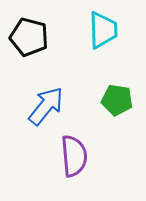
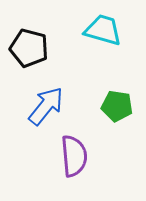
cyan trapezoid: rotated 72 degrees counterclockwise
black pentagon: moved 11 px down
green pentagon: moved 6 px down
